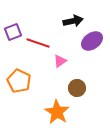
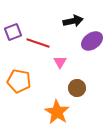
pink triangle: moved 1 px down; rotated 24 degrees counterclockwise
orange pentagon: rotated 15 degrees counterclockwise
